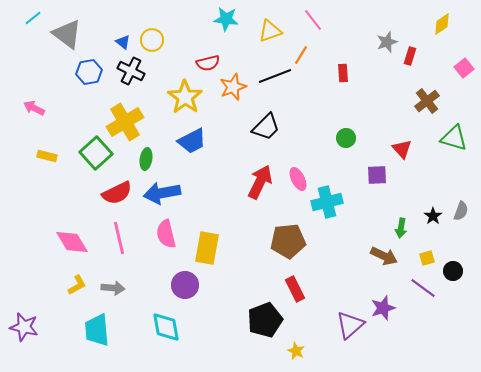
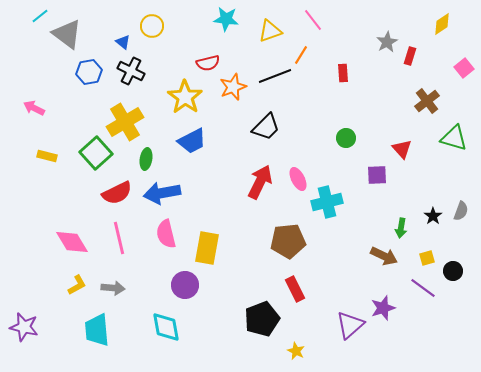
cyan line at (33, 18): moved 7 px right, 2 px up
yellow circle at (152, 40): moved 14 px up
gray star at (387, 42): rotated 10 degrees counterclockwise
black pentagon at (265, 320): moved 3 px left, 1 px up
